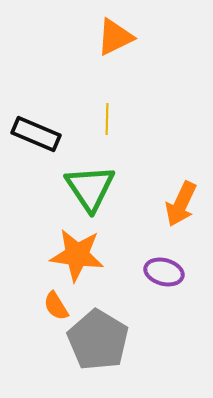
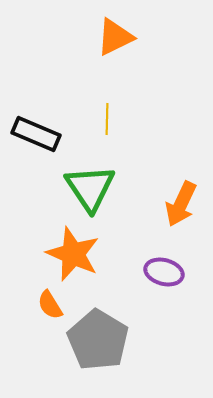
orange star: moved 4 px left, 1 px up; rotated 16 degrees clockwise
orange semicircle: moved 6 px left, 1 px up
